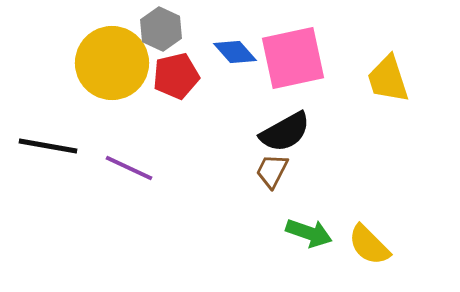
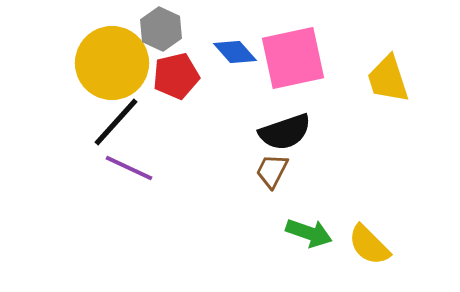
black semicircle: rotated 10 degrees clockwise
black line: moved 68 px right, 24 px up; rotated 58 degrees counterclockwise
